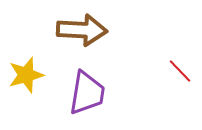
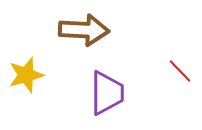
brown arrow: moved 2 px right
purple trapezoid: moved 20 px right; rotated 9 degrees counterclockwise
